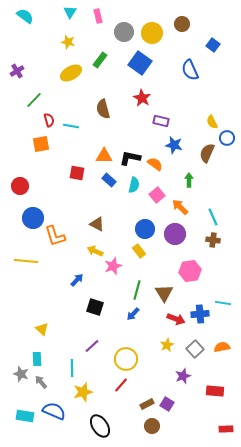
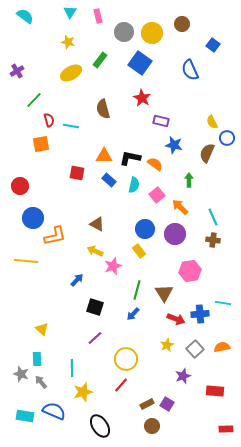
orange L-shape at (55, 236): rotated 85 degrees counterclockwise
purple line at (92, 346): moved 3 px right, 8 px up
